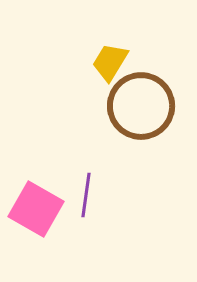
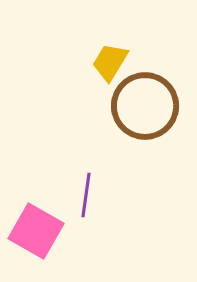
brown circle: moved 4 px right
pink square: moved 22 px down
